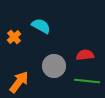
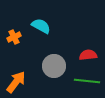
orange cross: rotated 16 degrees clockwise
red semicircle: moved 3 px right
orange arrow: moved 3 px left
